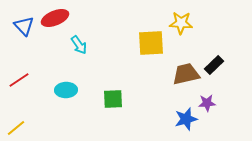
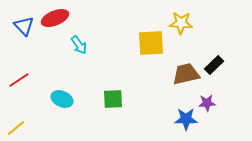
cyan ellipse: moved 4 px left, 9 px down; rotated 25 degrees clockwise
blue star: rotated 15 degrees clockwise
